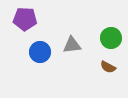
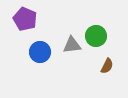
purple pentagon: rotated 20 degrees clockwise
green circle: moved 15 px left, 2 px up
brown semicircle: moved 1 px left, 1 px up; rotated 91 degrees counterclockwise
